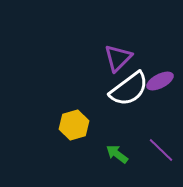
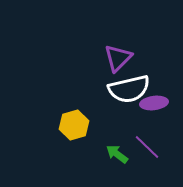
purple ellipse: moved 6 px left, 22 px down; rotated 20 degrees clockwise
white semicircle: rotated 24 degrees clockwise
purple line: moved 14 px left, 3 px up
